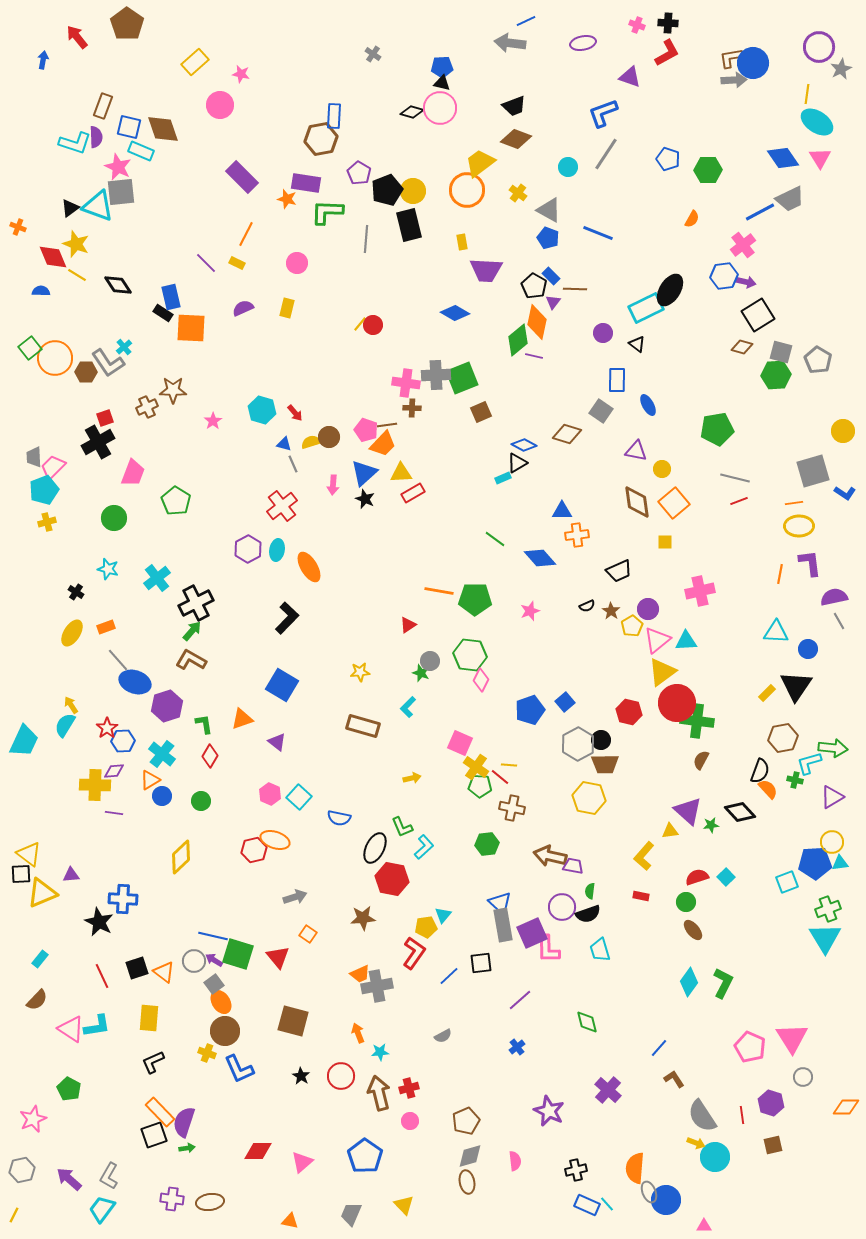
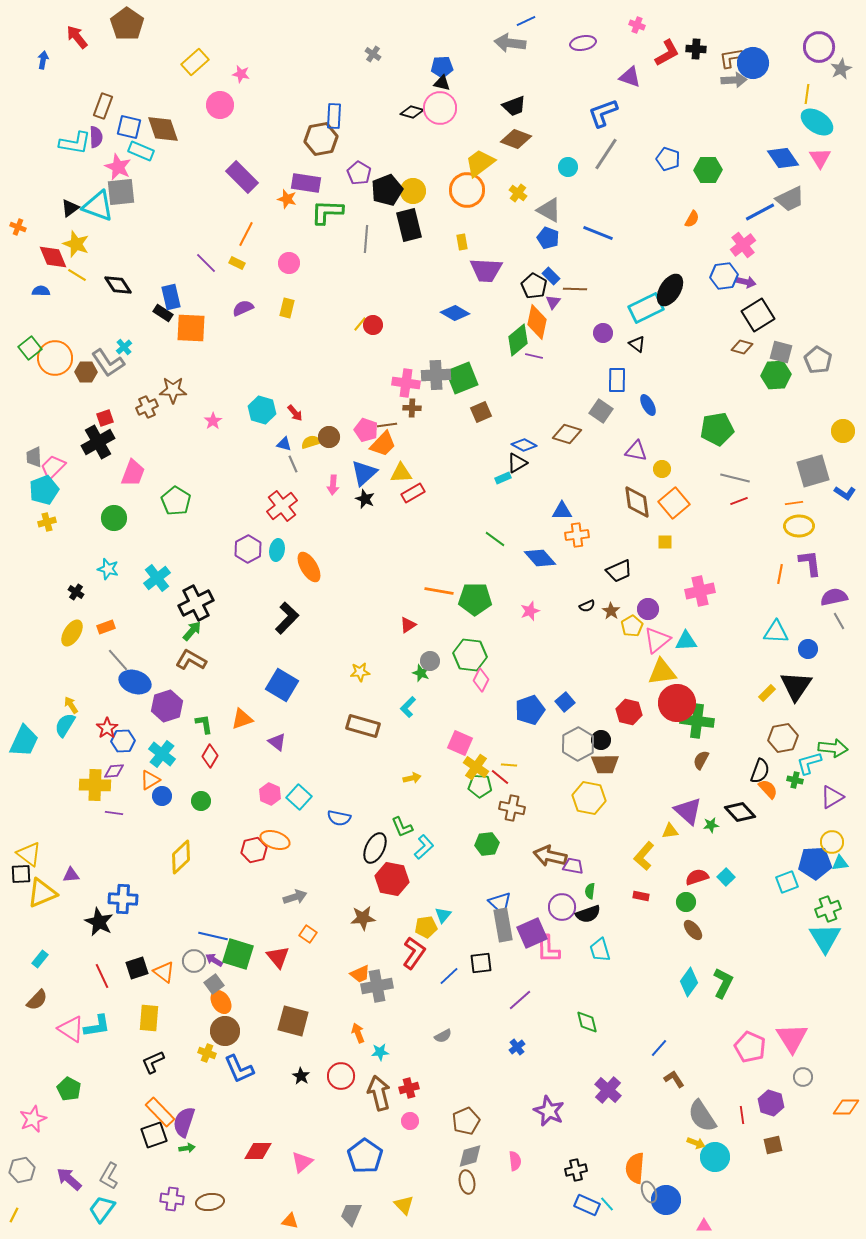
black cross at (668, 23): moved 28 px right, 26 px down
cyan L-shape at (75, 143): rotated 8 degrees counterclockwise
pink circle at (297, 263): moved 8 px left
yellow triangle at (662, 672): rotated 28 degrees clockwise
